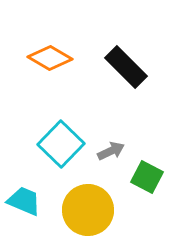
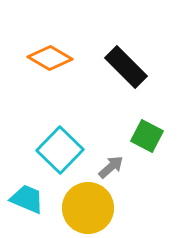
cyan square: moved 1 px left, 6 px down
gray arrow: moved 16 px down; rotated 16 degrees counterclockwise
green square: moved 41 px up
cyan trapezoid: moved 3 px right, 2 px up
yellow circle: moved 2 px up
